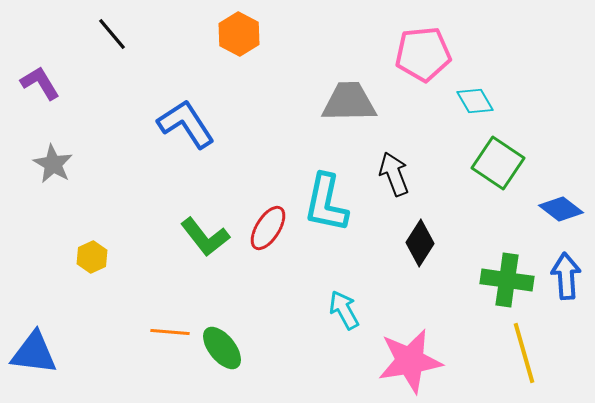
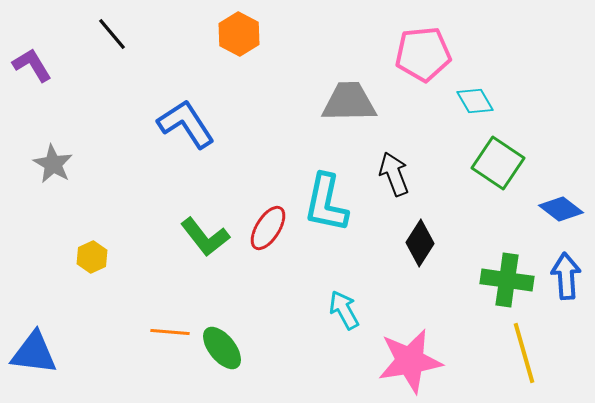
purple L-shape: moved 8 px left, 18 px up
